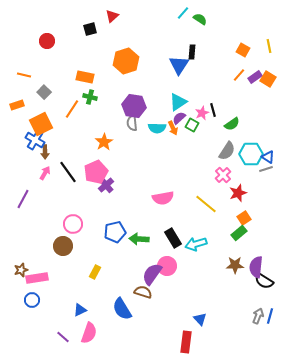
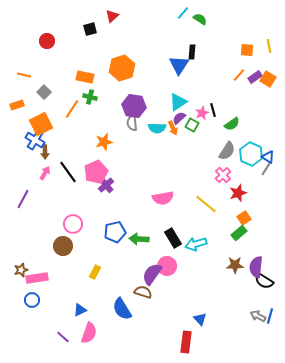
orange square at (243, 50): moved 4 px right; rotated 24 degrees counterclockwise
orange hexagon at (126, 61): moved 4 px left, 7 px down
orange star at (104, 142): rotated 18 degrees clockwise
cyan hexagon at (251, 154): rotated 25 degrees clockwise
gray line at (266, 169): rotated 40 degrees counterclockwise
gray arrow at (258, 316): rotated 84 degrees counterclockwise
